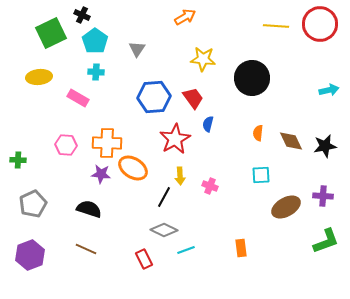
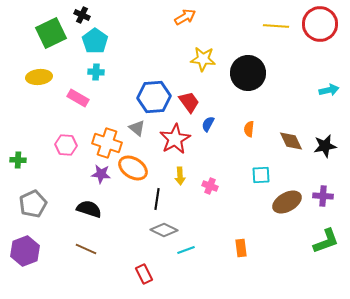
gray triangle: moved 79 px down; rotated 24 degrees counterclockwise
black circle: moved 4 px left, 5 px up
red trapezoid: moved 4 px left, 4 px down
blue semicircle: rotated 14 degrees clockwise
orange semicircle: moved 9 px left, 4 px up
orange cross: rotated 16 degrees clockwise
black line: moved 7 px left, 2 px down; rotated 20 degrees counterclockwise
brown ellipse: moved 1 px right, 5 px up
purple hexagon: moved 5 px left, 4 px up
red rectangle: moved 15 px down
